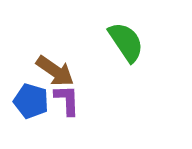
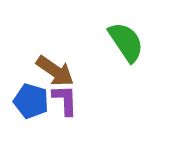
purple L-shape: moved 2 px left
